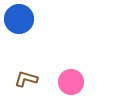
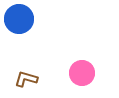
pink circle: moved 11 px right, 9 px up
